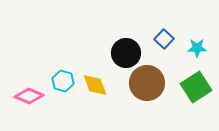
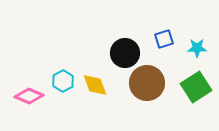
blue square: rotated 30 degrees clockwise
black circle: moved 1 px left
cyan hexagon: rotated 15 degrees clockwise
